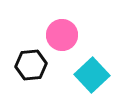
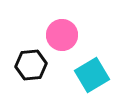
cyan square: rotated 12 degrees clockwise
